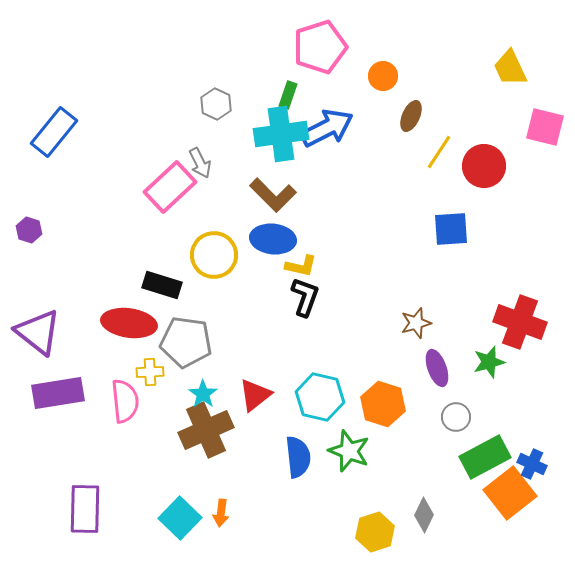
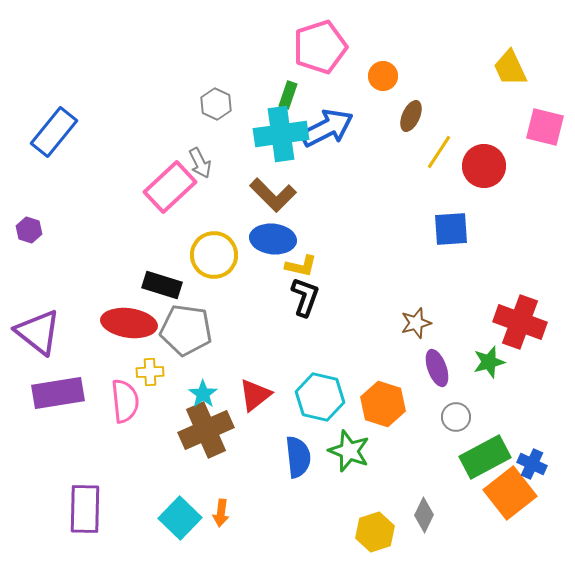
gray pentagon at (186, 342): moved 12 px up
